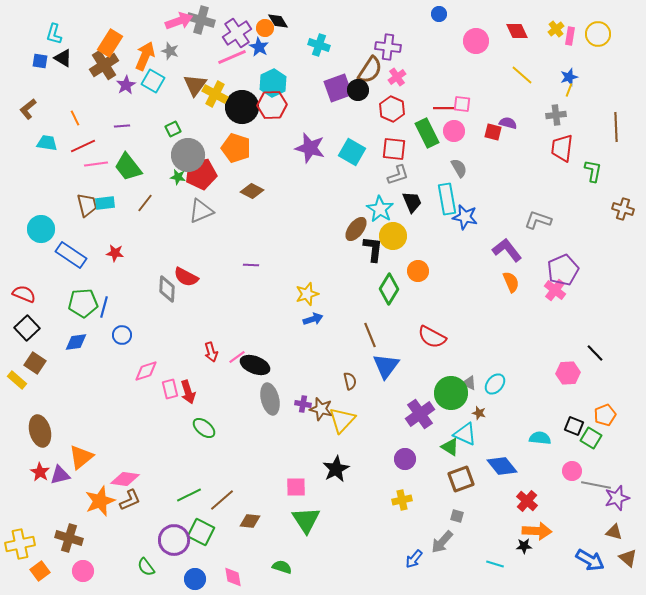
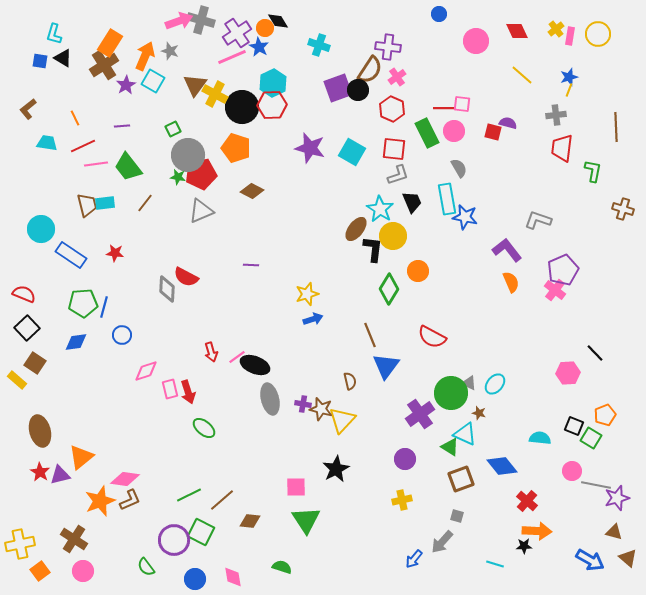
brown cross at (69, 538): moved 5 px right, 1 px down; rotated 16 degrees clockwise
